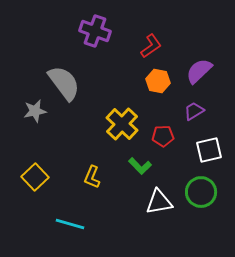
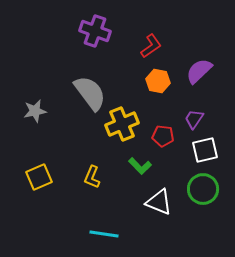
gray semicircle: moved 26 px right, 10 px down
purple trapezoid: moved 8 px down; rotated 25 degrees counterclockwise
yellow cross: rotated 24 degrees clockwise
red pentagon: rotated 10 degrees clockwise
white square: moved 4 px left
yellow square: moved 4 px right; rotated 20 degrees clockwise
green circle: moved 2 px right, 3 px up
white triangle: rotated 32 degrees clockwise
cyan line: moved 34 px right, 10 px down; rotated 8 degrees counterclockwise
